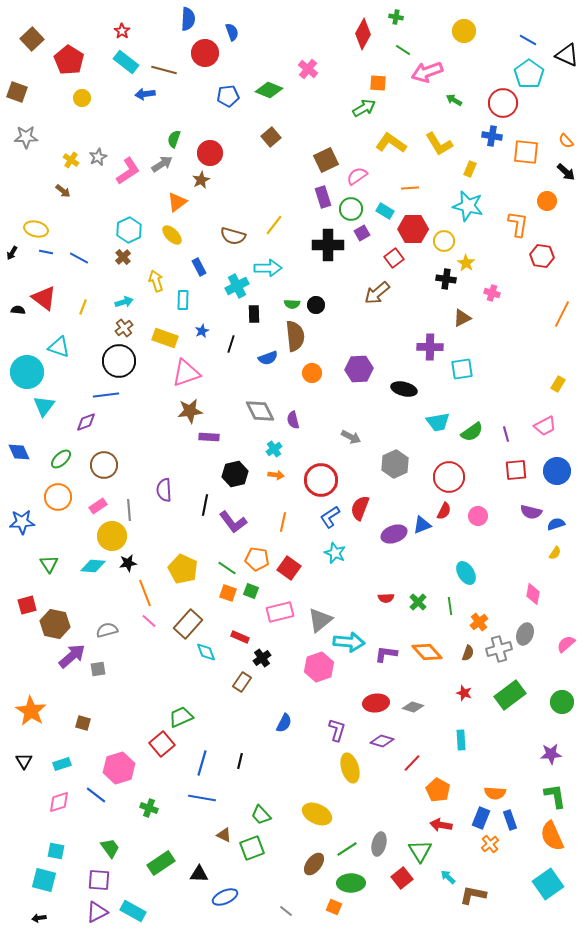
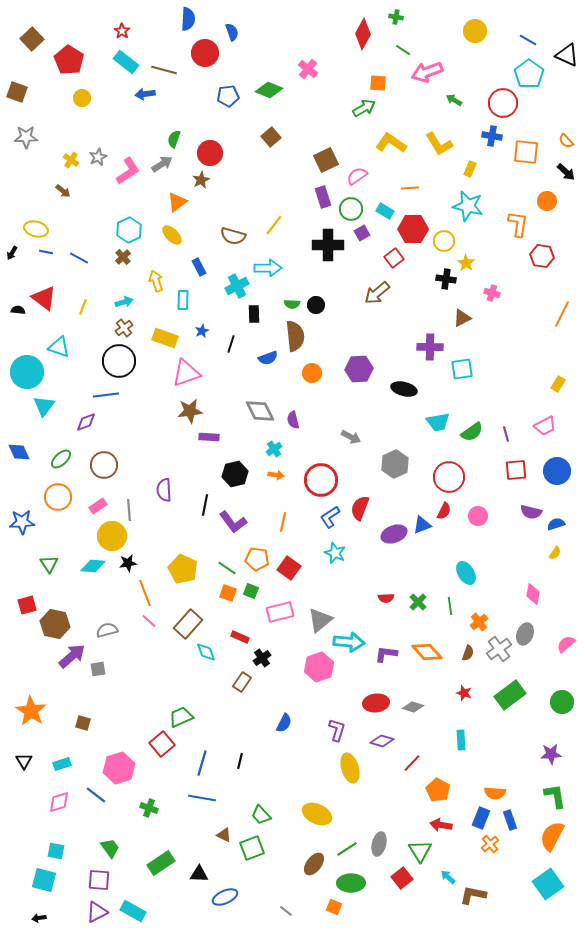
yellow circle at (464, 31): moved 11 px right
gray cross at (499, 649): rotated 20 degrees counterclockwise
orange semicircle at (552, 836): rotated 52 degrees clockwise
